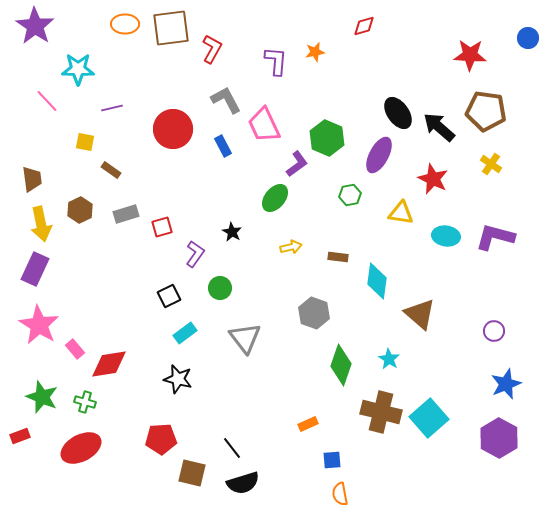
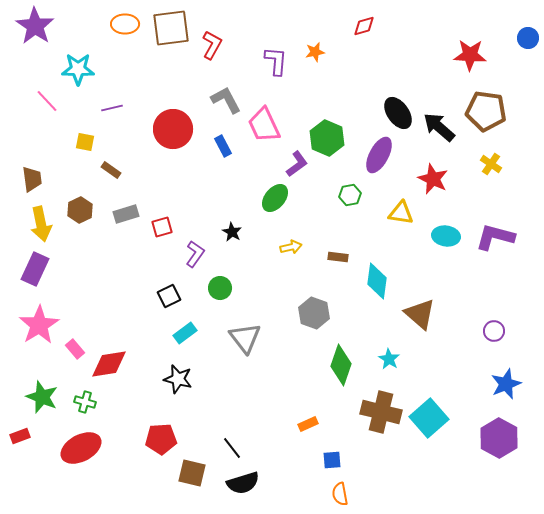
red L-shape at (212, 49): moved 4 px up
pink star at (39, 325): rotated 9 degrees clockwise
